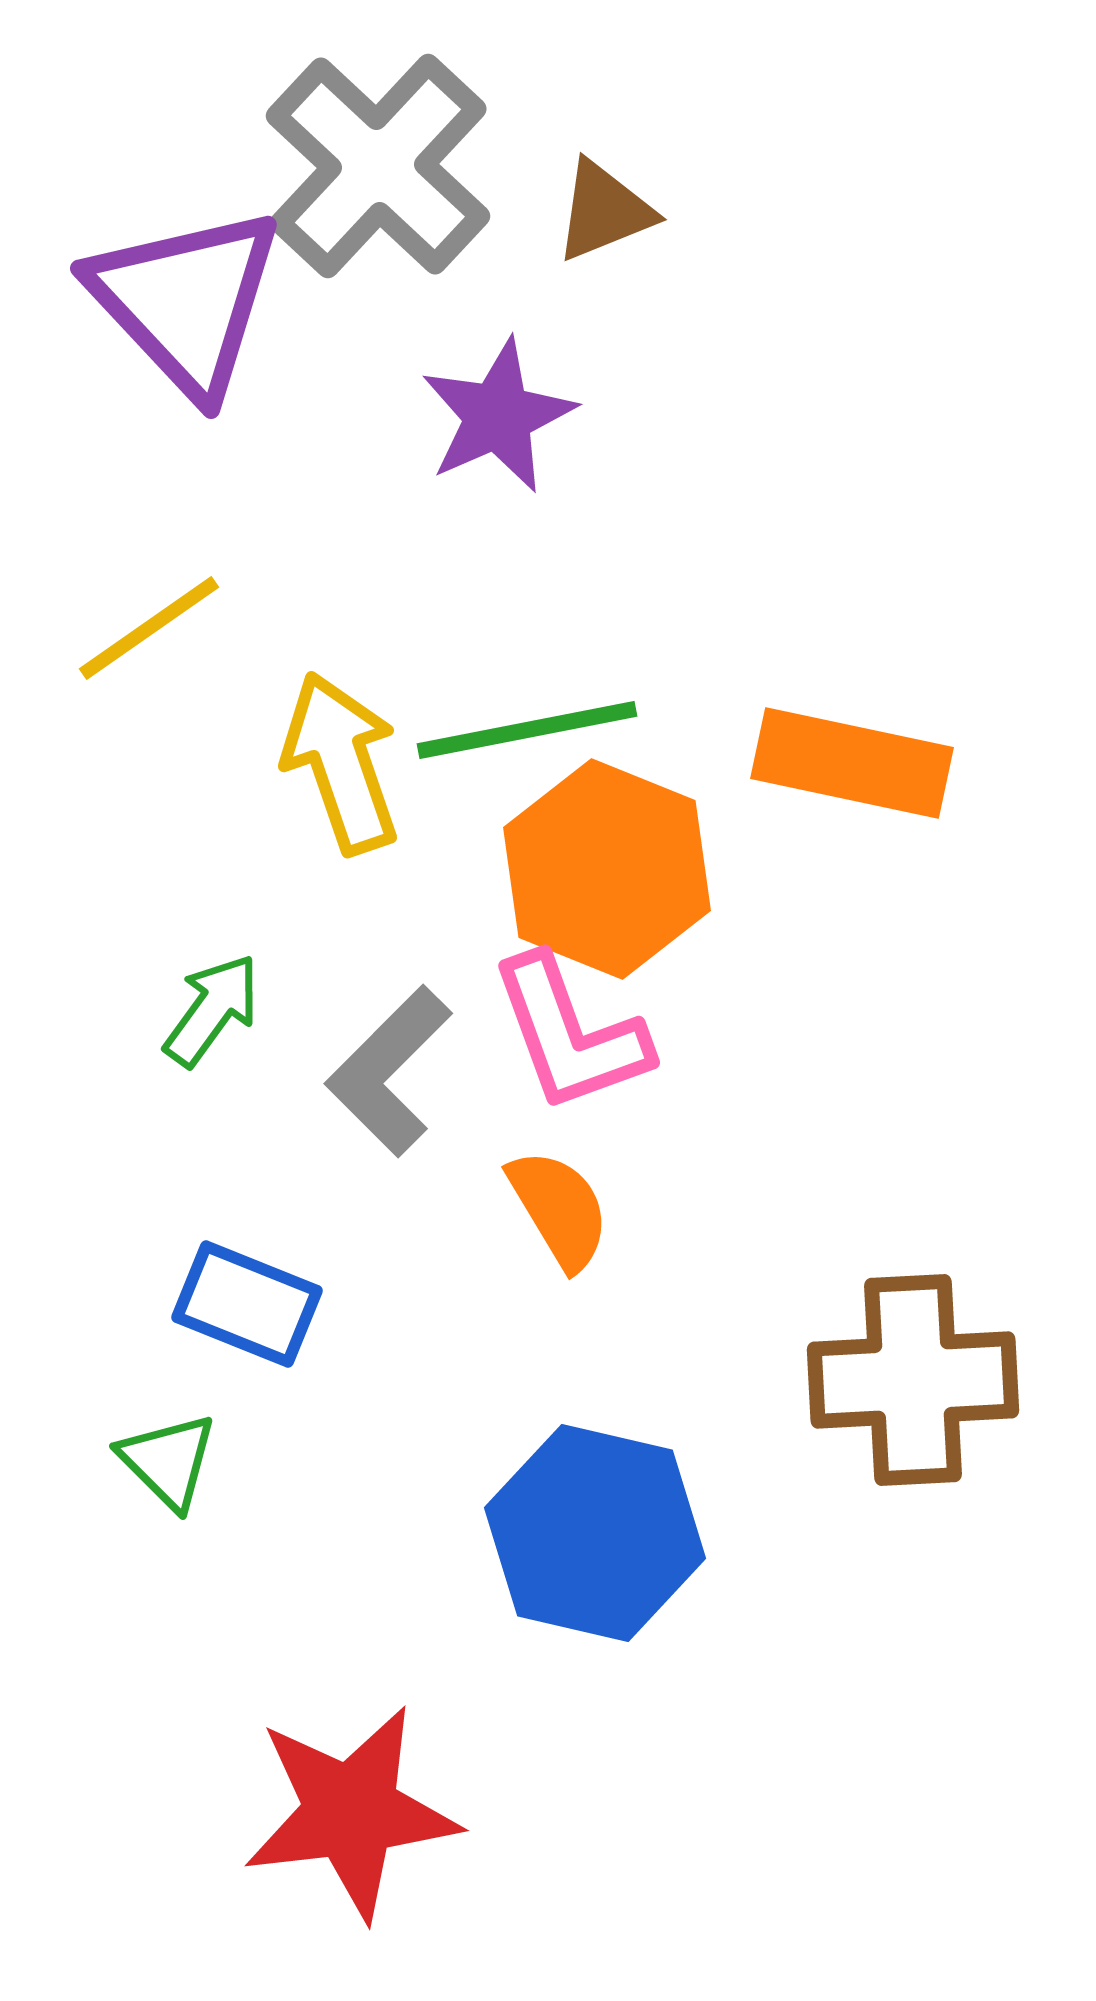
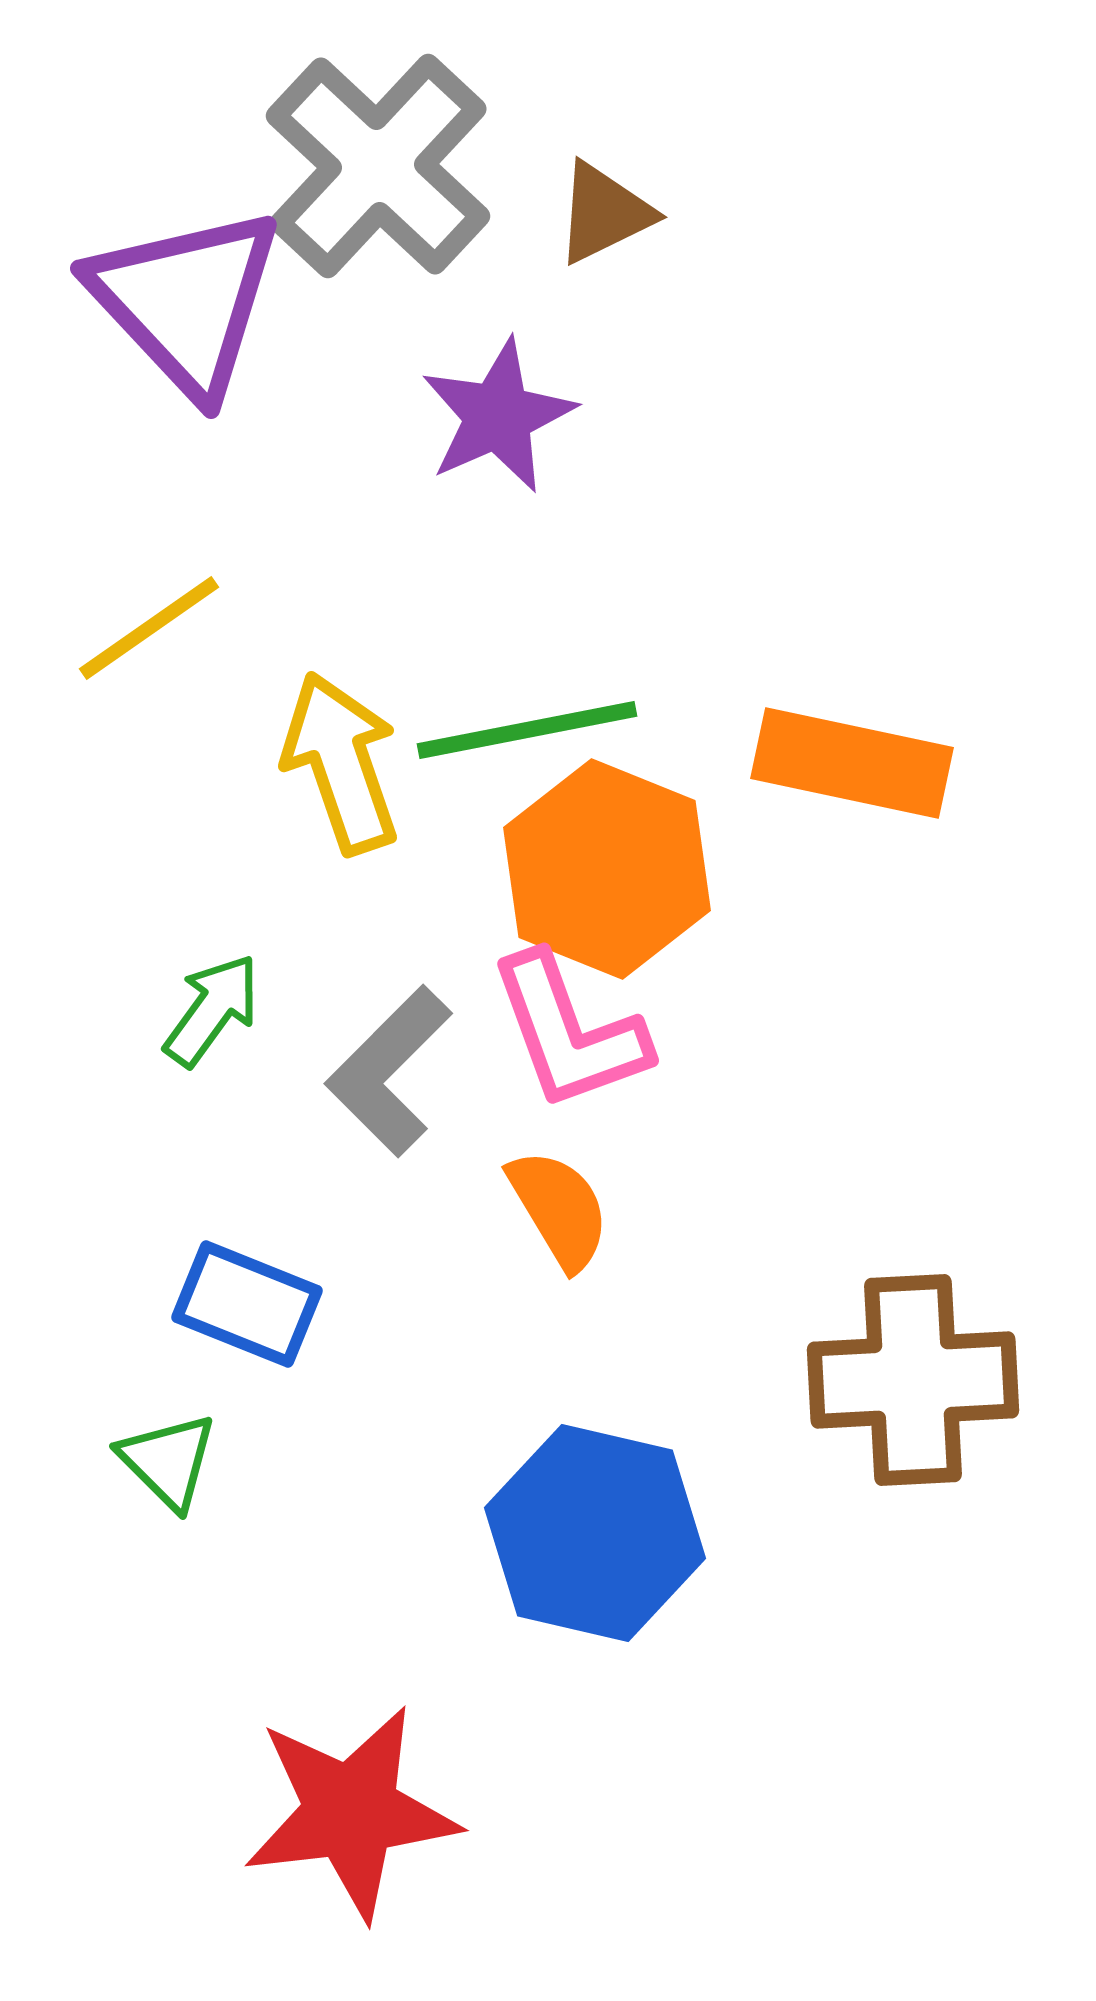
brown triangle: moved 2 px down; rotated 4 degrees counterclockwise
pink L-shape: moved 1 px left, 2 px up
